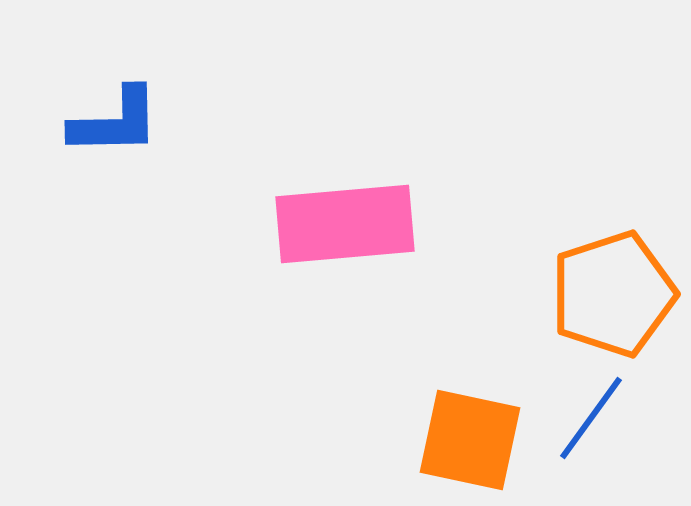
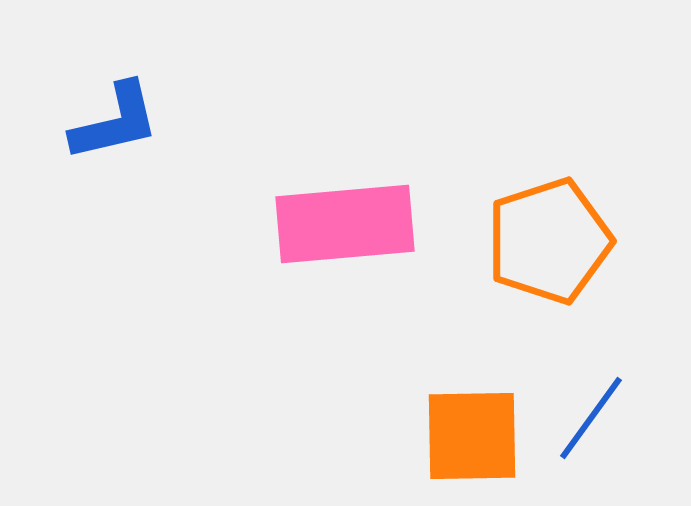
blue L-shape: rotated 12 degrees counterclockwise
orange pentagon: moved 64 px left, 53 px up
orange square: moved 2 px right, 4 px up; rotated 13 degrees counterclockwise
